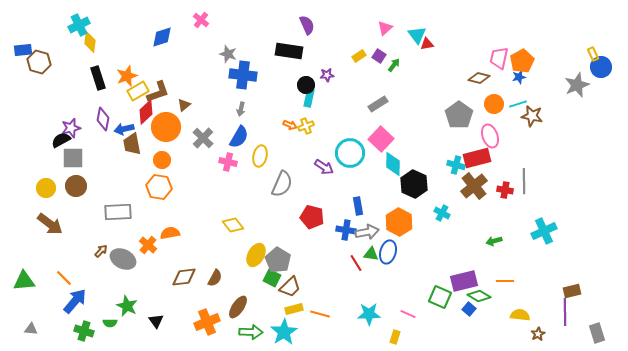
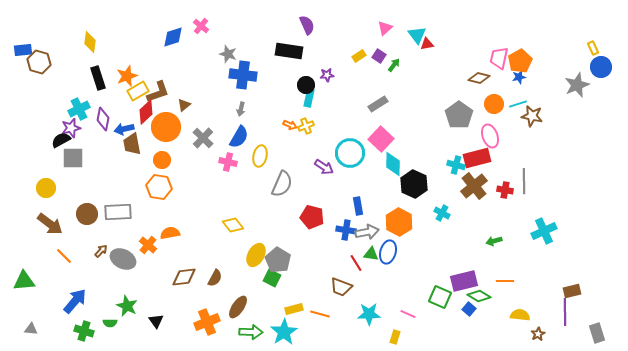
pink cross at (201, 20): moved 6 px down
cyan cross at (79, 25): moved 84 px down
blue diamond at (162, 37): moved 11 px right
yellow rectangle at (593, 54): moved 6 px up
orange pentagon at (522, 61): moved 2 px left
brown circle at (76, 186): moved 11 px right, 28 px down
orange line at (64, 278): moved 22 px up
brown trapezoid at (290, 287): moved 51 px right; rotated 65 degrees clockwise
